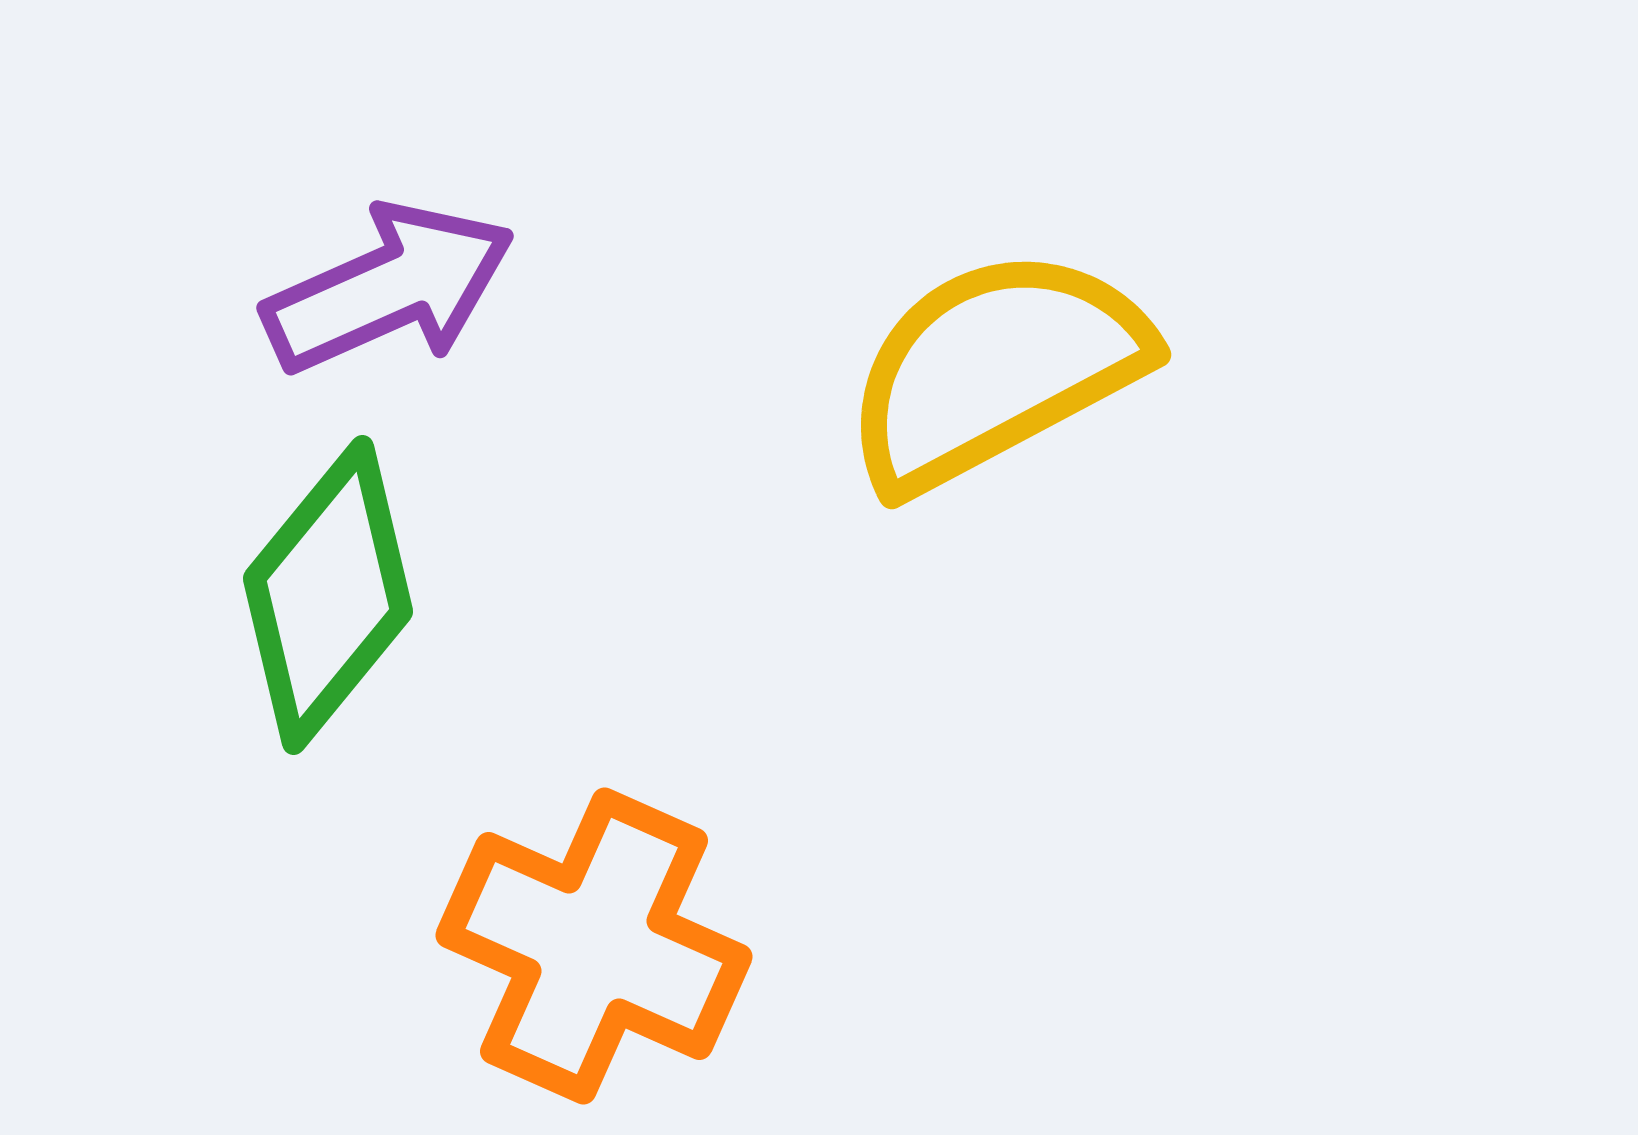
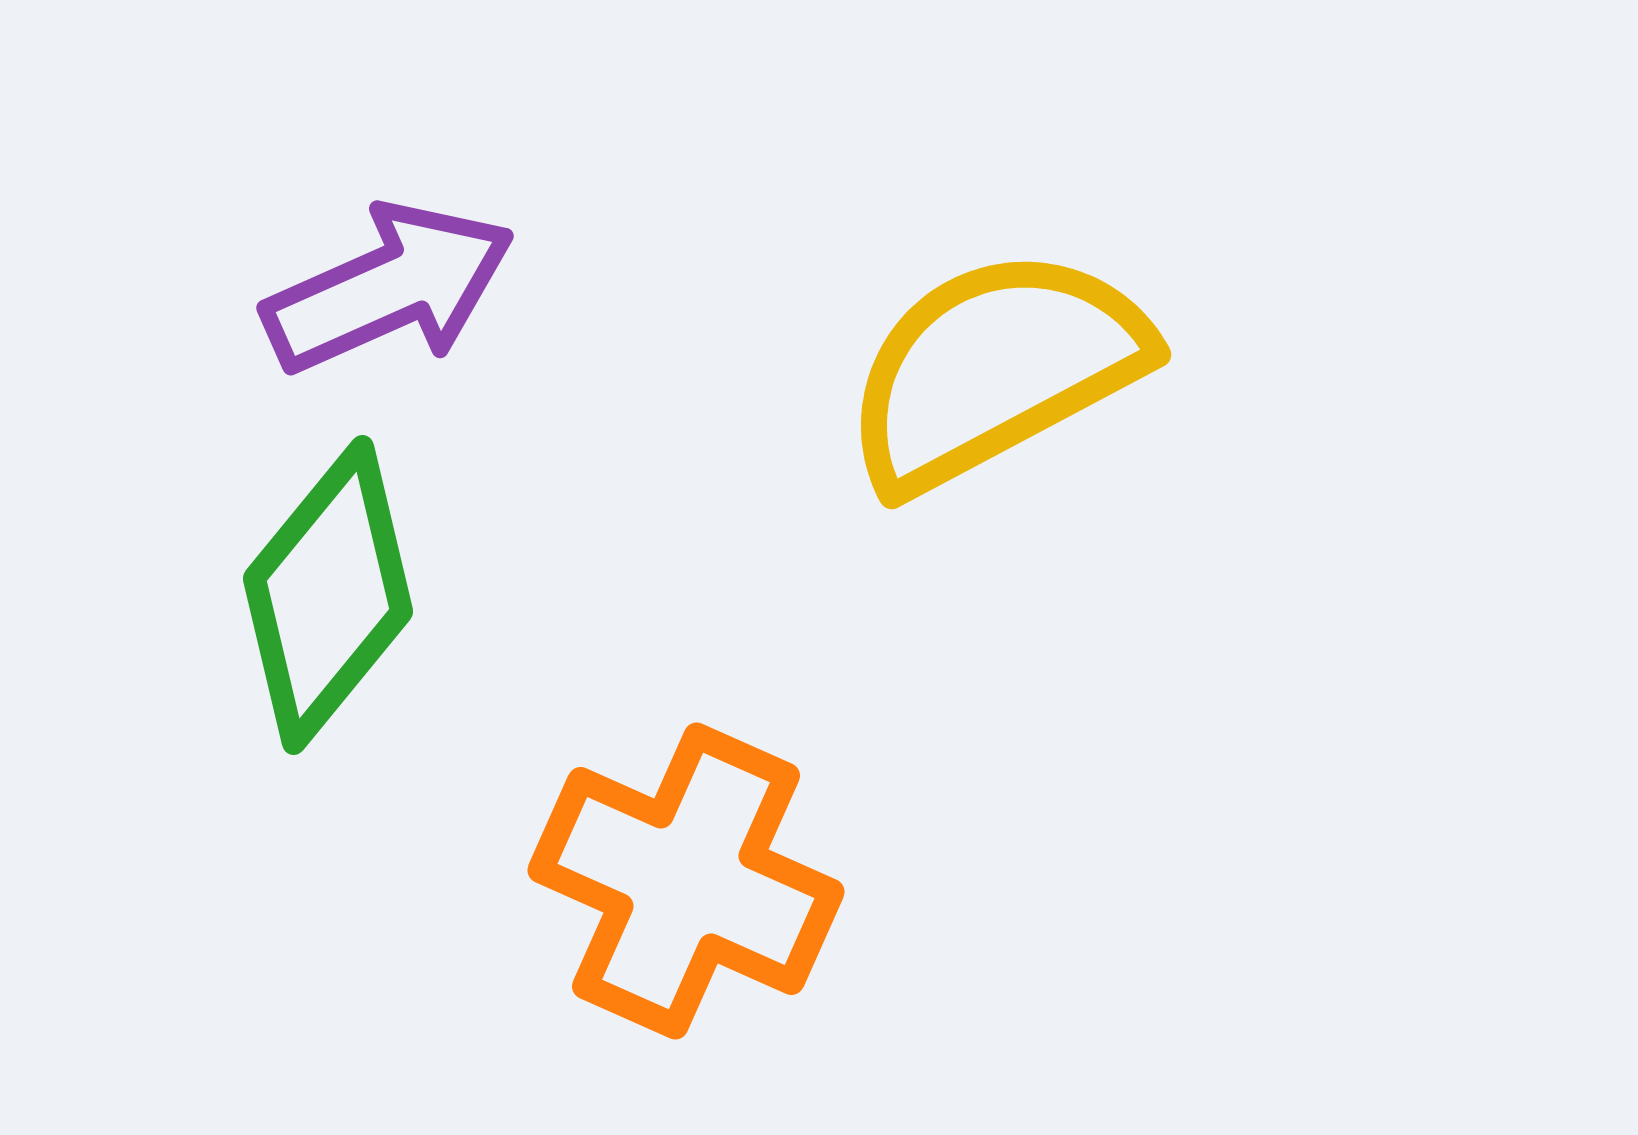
orange cross: moved 92 px right, 65 px up
